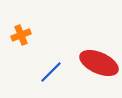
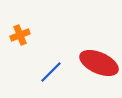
orange cross: moved 1 px left
